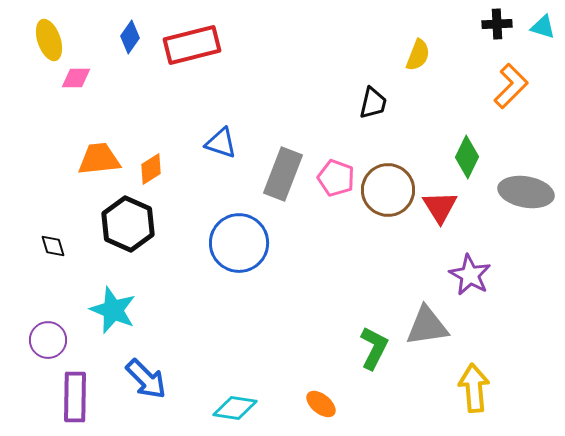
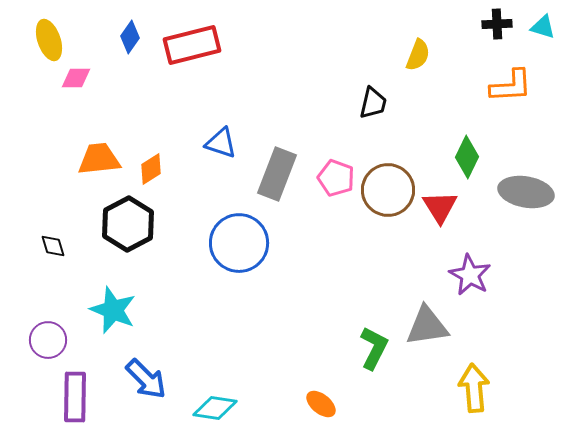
orange L-shape: rotated 42 degrees clockwise
gray rectangle: moved 6 px left
black hexagon: rotated 8 degrees clockwise
cyan diamond: moved 20 px left
